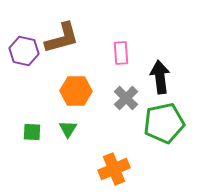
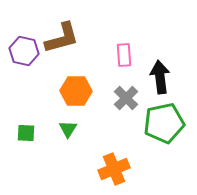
pink rectangle: moved 3 px right, 2 px down
green square: moved 6 px left, 1 px down
